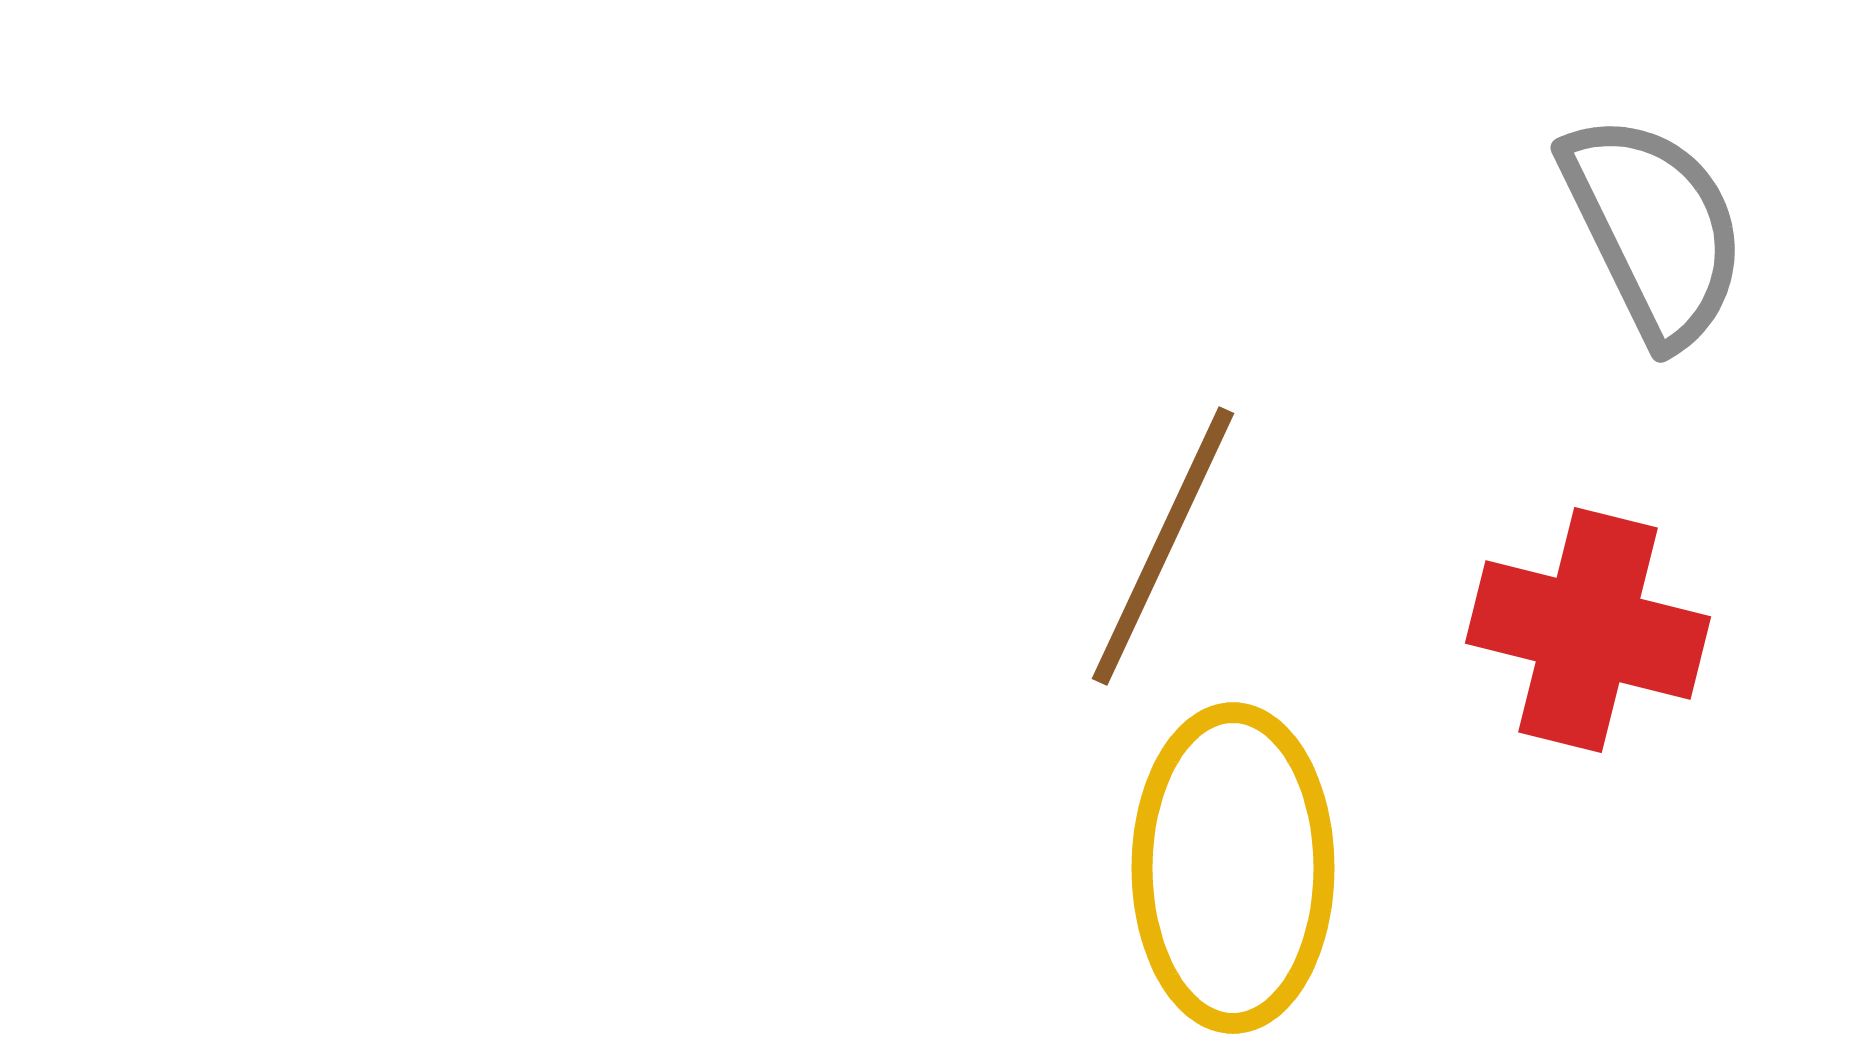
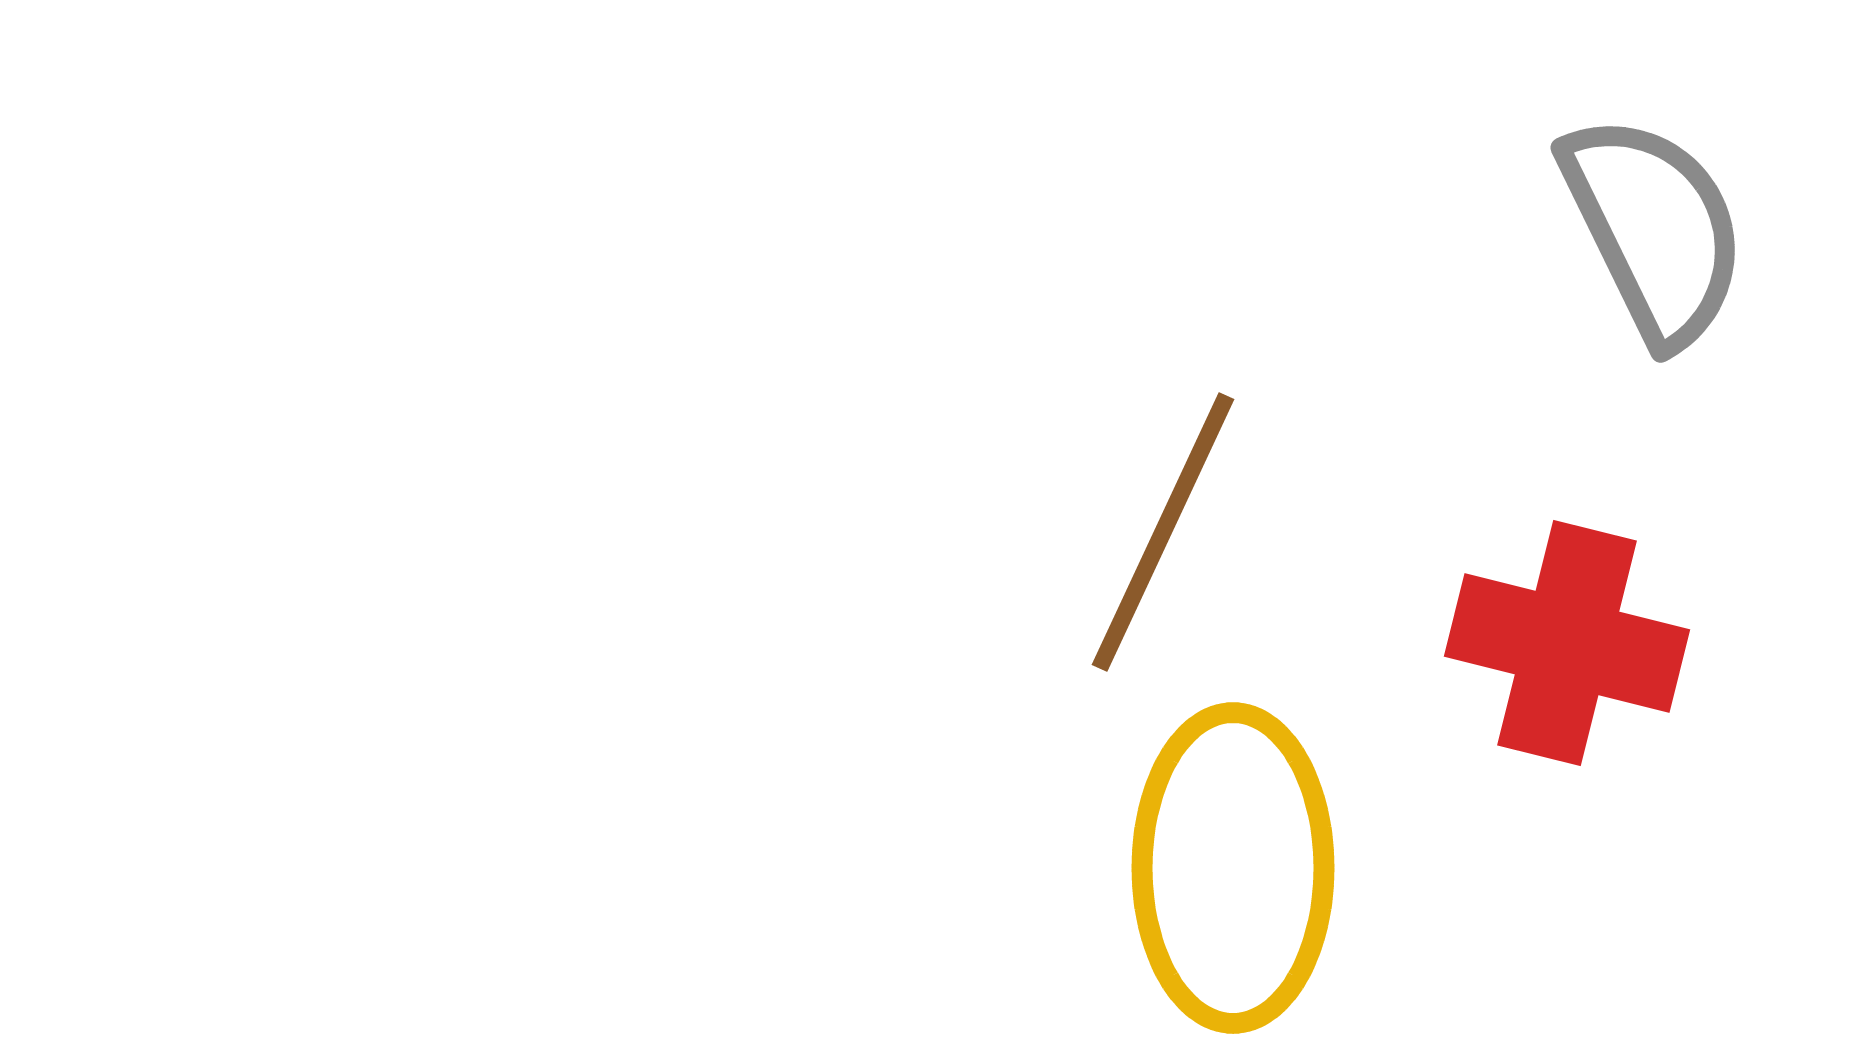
brown line: moved 14 px up
red cross: moved 21 px left, 13 px down
